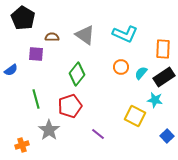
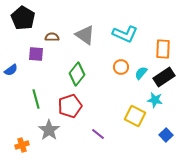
blue square: moved 1 px left, 1 px up
